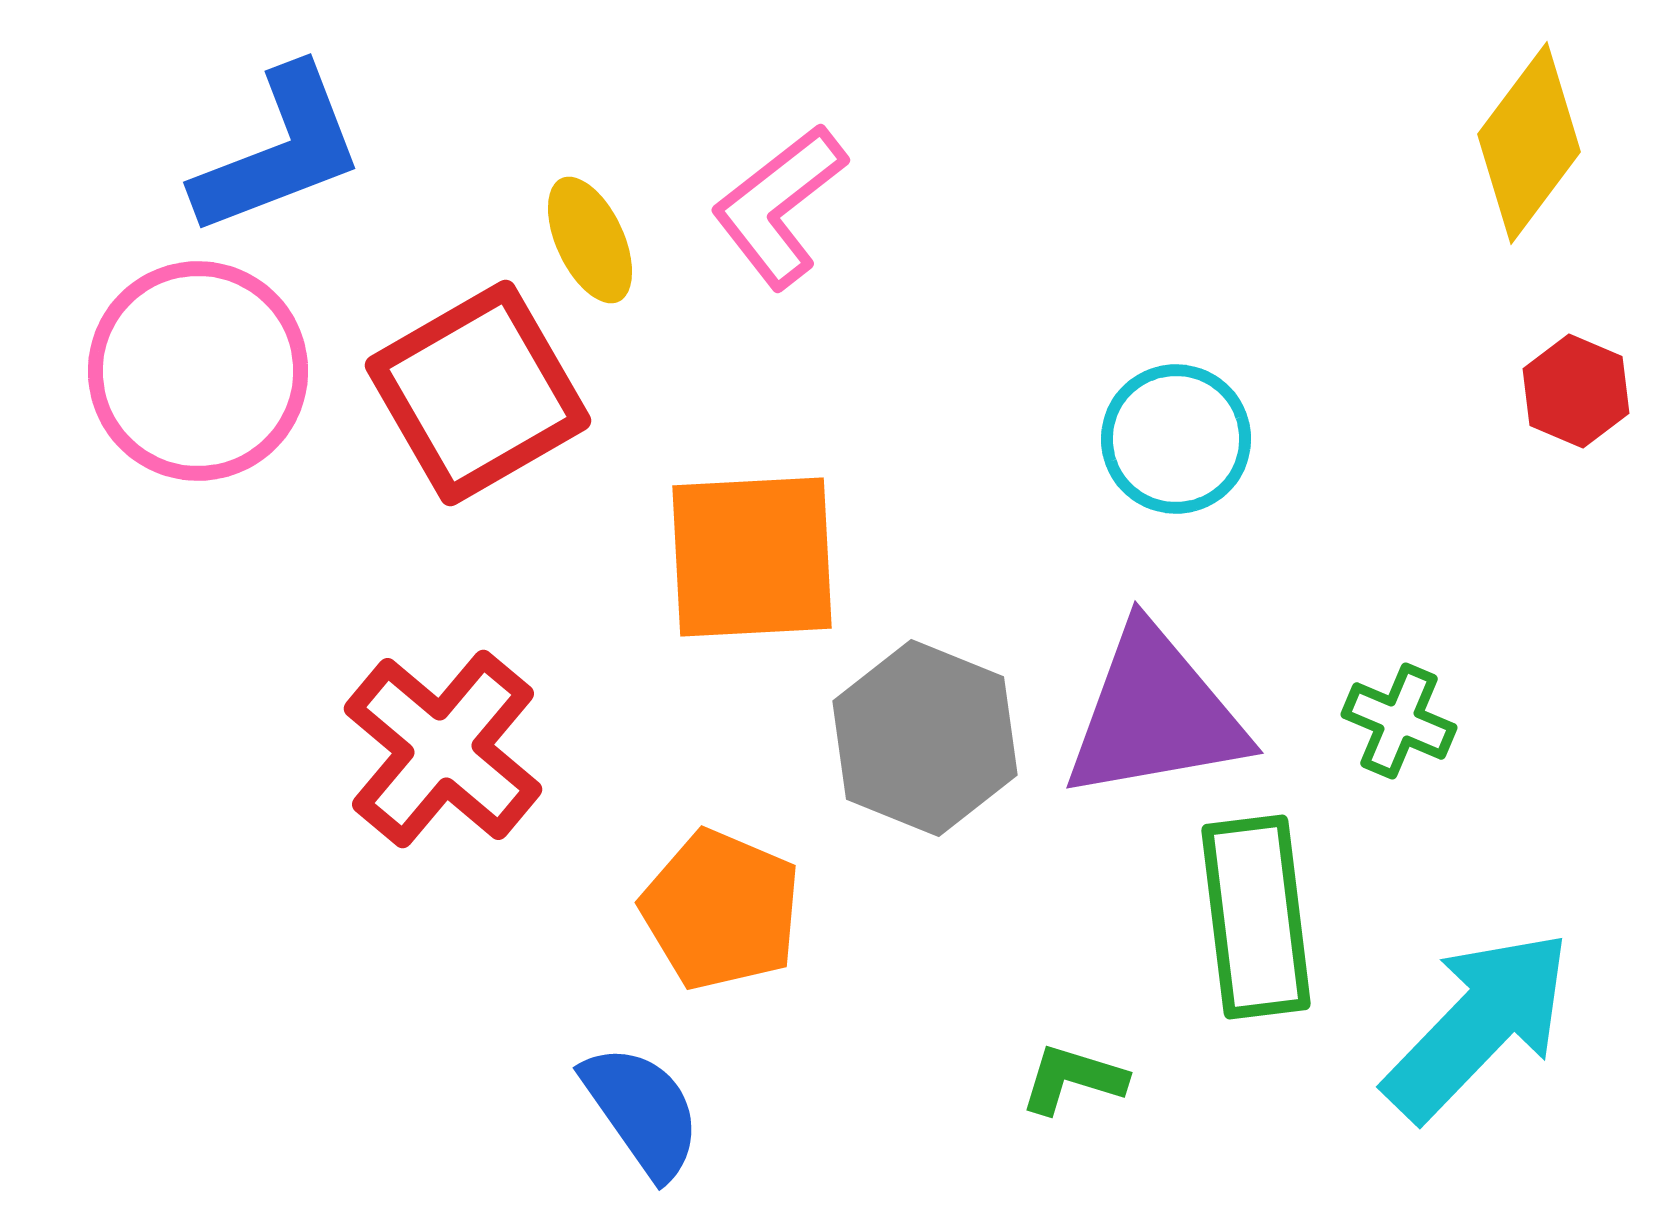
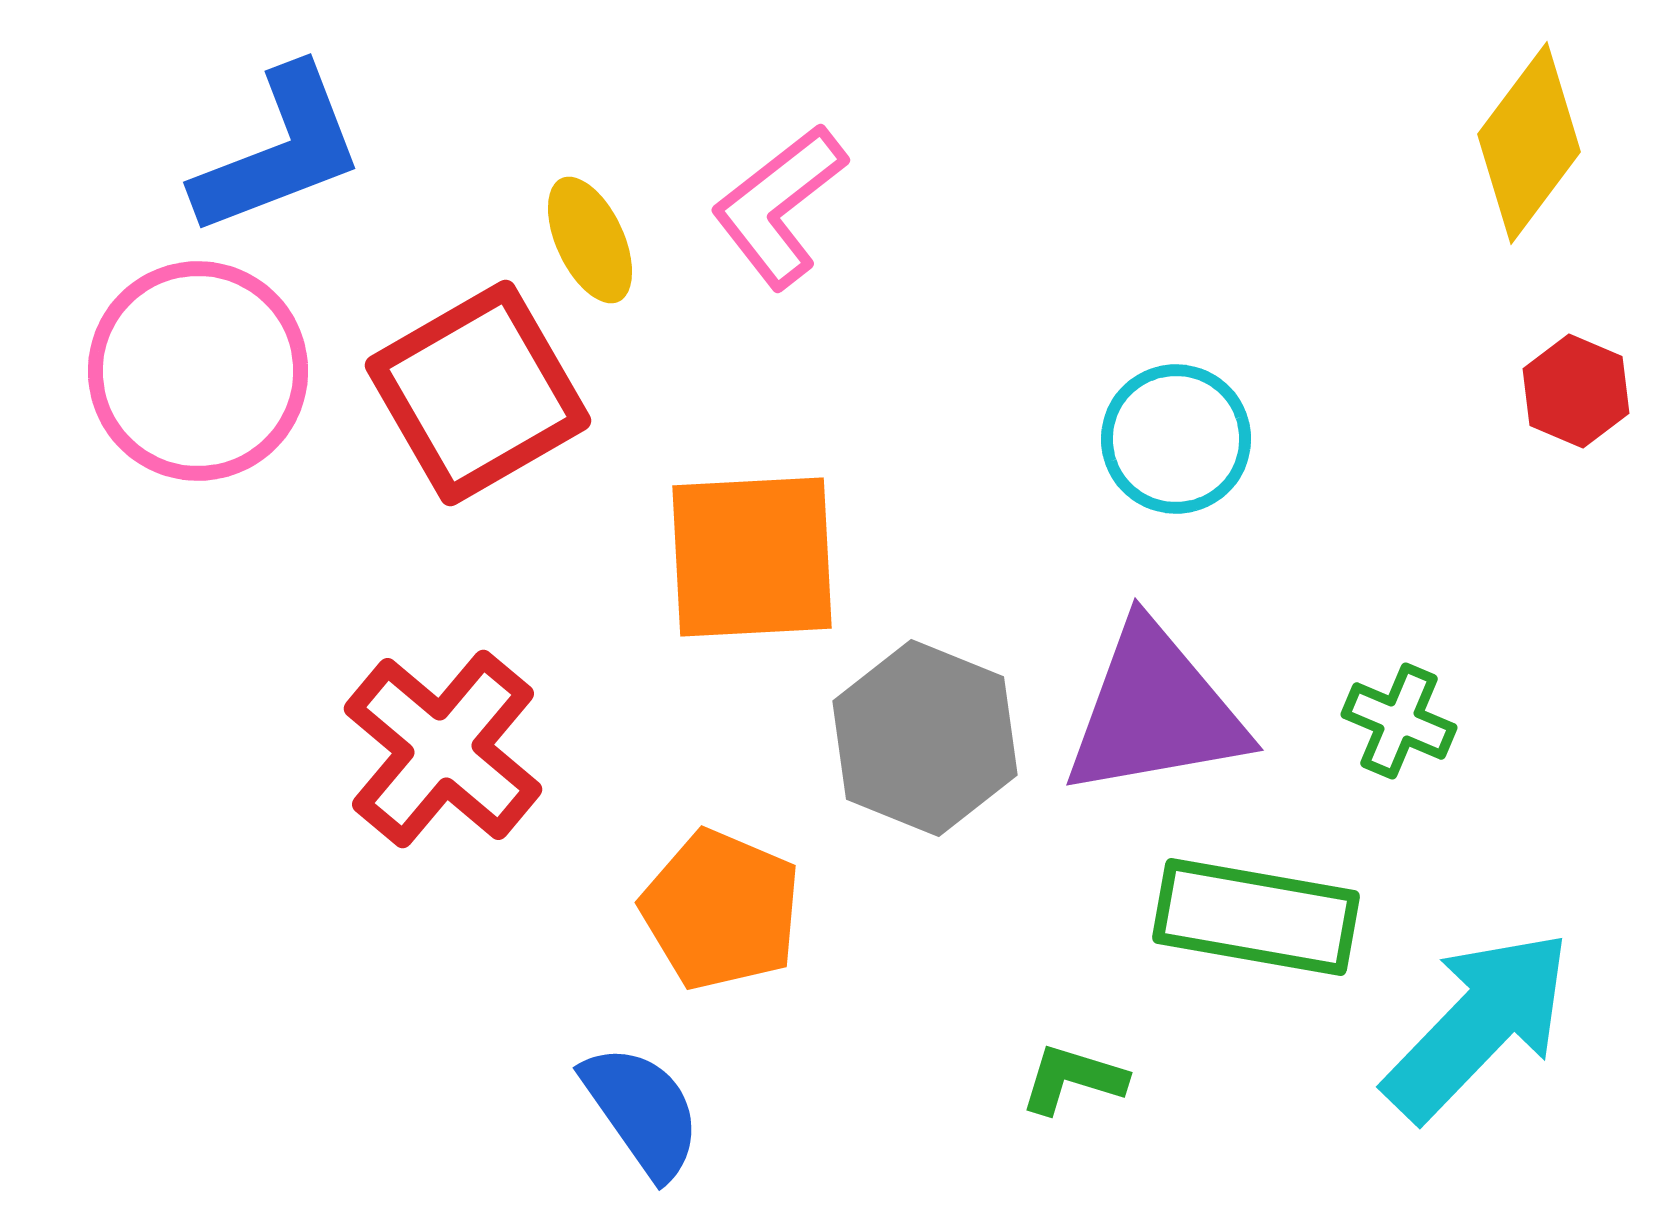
purple triangle: moved 3 px up
green rectangle: rotated 73 degrees counterclockwise
